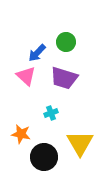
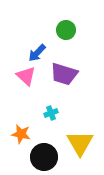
green circle: moved 12 px up
purple trapezoid: moved 4 px up
